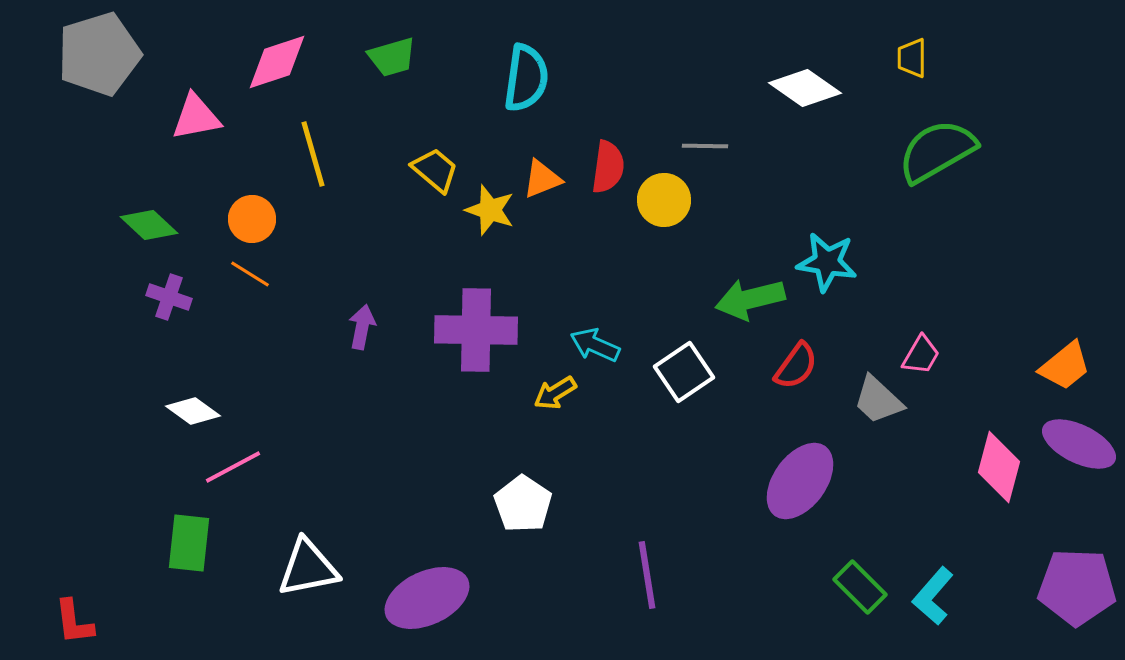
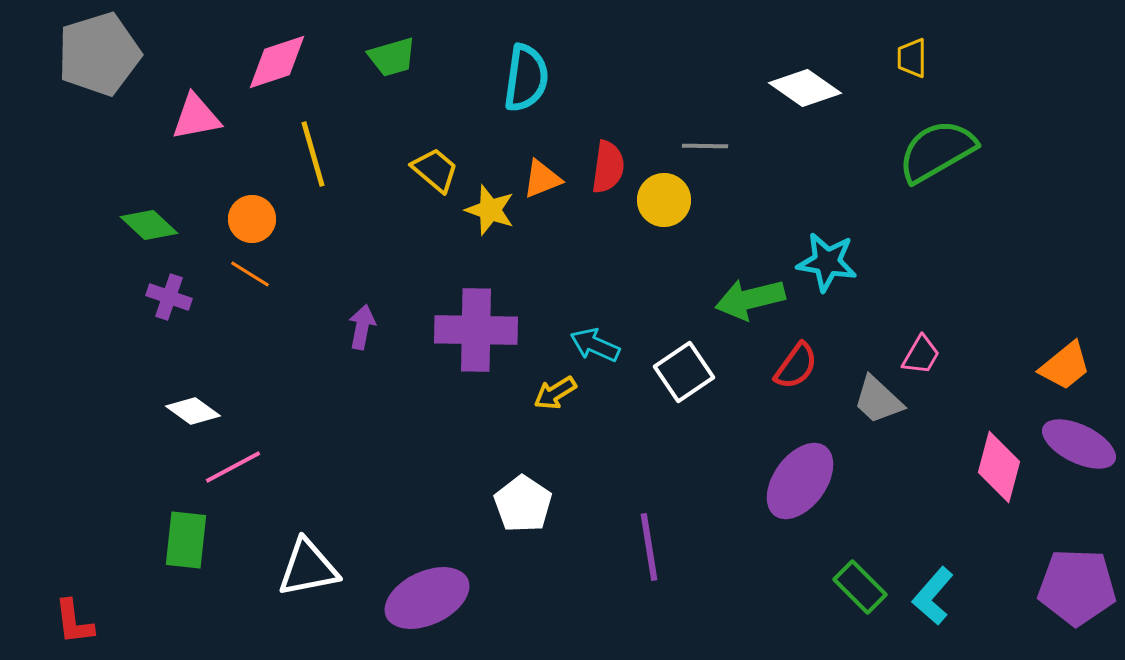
green rectangle at (189, 543): moved 3 px left, 3 px up
purple line at (647, 575): moved 2 px right, 28 px up
